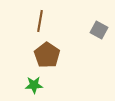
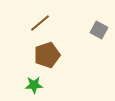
brown line: moved 2 px down; rotated 40 degrees clockwise
brown pentagon: rotated 20 degrees clockwise
